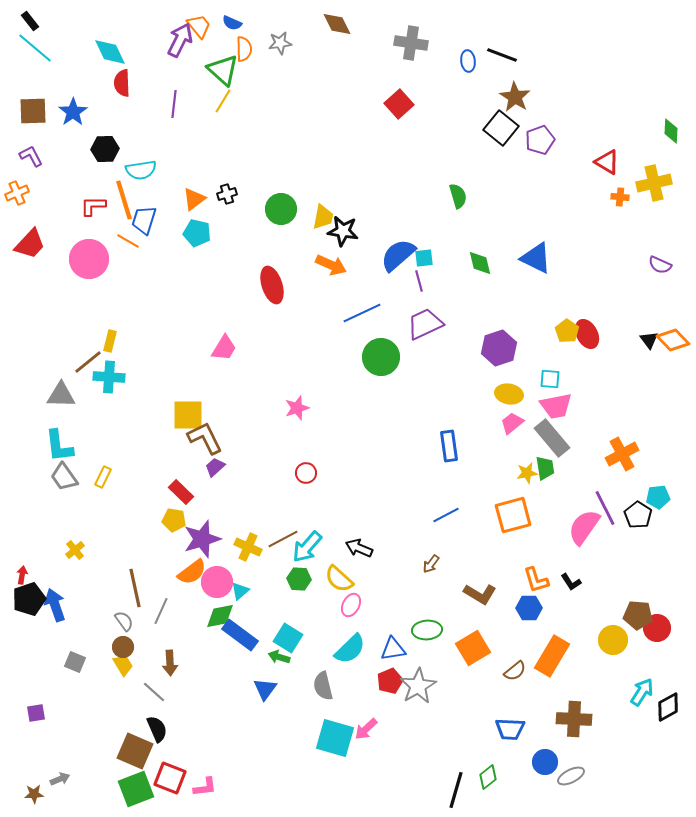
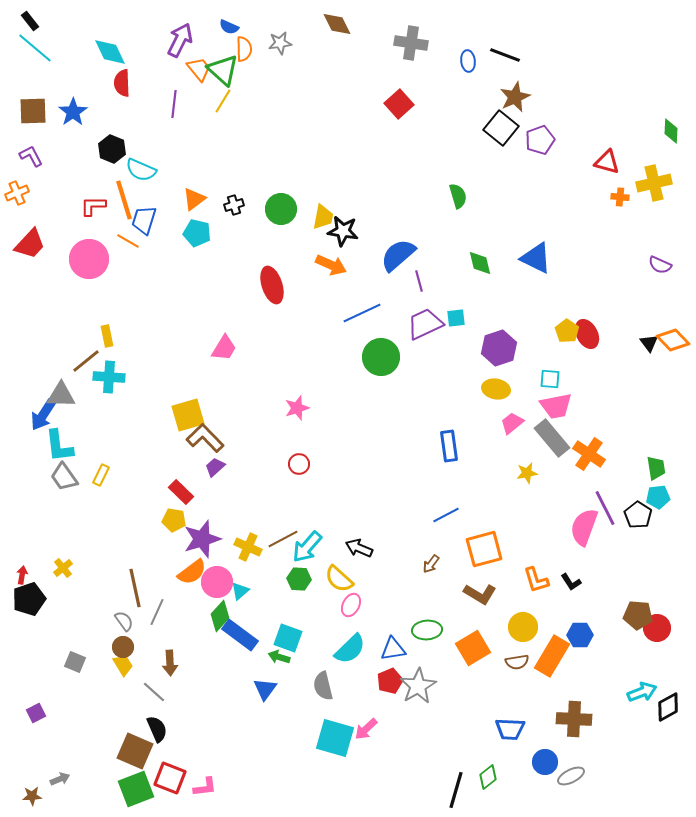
blue semicircle at (232, 23): moved 3 px left, 4 px down
orange trapezoid at (199, 26): moved 43 px down
black line at (502, 55): moved 3 px right
brown star at (515, 97): rotated 16 degrees clockwise
black hexagon at (105, 149): moved 7 px right; rotated 24 degrees clockwise
red triangle at (607, 162): rotated 16 degrees counterclockwise
cyan semicircle at (141, 170): rotated 32 degrees clockwise
black cross at (227, 194): moved 7 px right, 11 px down
cyan square at (424, 258): moved 32 px right, 60 px down
black triangle at (649, 340): moved 3 px down
yellow rectangle at (110, 341): moved 3 px left, 5 px up; rotated 25 degrees counterclockwise
brown line at (88, 362): moved 2 px left, 1 px up
yellow ellipse at (509, 394): moved 13 px left, 5 px up
yellow square at (188, 415): rotated 16 degrees counterclockwise
brown L-shape at (205, 438): rotated 18 degrees counterclockwise
orange cross at (622, 454): moved 33 px left; rotated 28 degrees counterclockwise
green trapezoid at (545, 468): moved 111 px right
red circle at (306, 473): moved 7 px left, 9 px up
yellow rectangle at (103, 477): moved 2 px left, 2 px up
orange square at (513, 515): moved 29 px left, 34 px down
pink semicircle at (584, 527): rotated 15 degrees counterclockwise
yellow cross at (75, 550): moved 12 px left, 18 px down
blue arrow at (55, 605): moved 12 px left, 190 px up; rotated 128 degrees counterclockwise
blue hexagon at (529, 608): moved 51 px right, 27 px down
gray line at (161, 611): moved 4 px left, 1 px down
green diamond at (220, 616): rotated 36 degrees counterclockwise
cyan square at (288, 638): rotated 12 degrees counterclockwise
yellow circle at (613, 640): moved 90 px left, 13 px up
brown semicircle at (515, 671): moved 2 px right, 9 px up; rotated 30 degrees clockwise
cyan arrow at (642, 692): rotated 36 degrees clockwise
purple square at (36, 713): rotated 18 degrees counterclockwise
brown star at (34, 794): moved 2 px left, 2 px down
